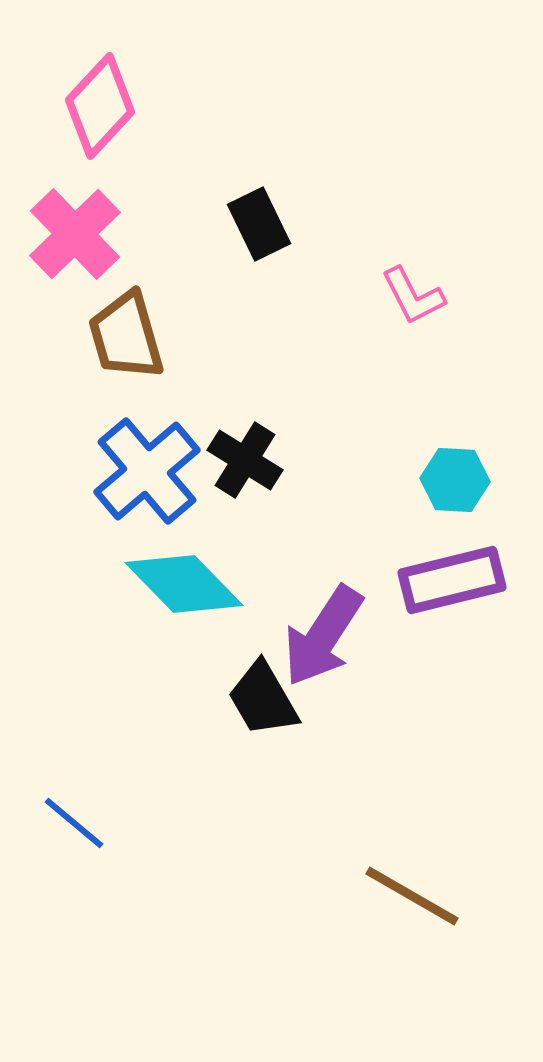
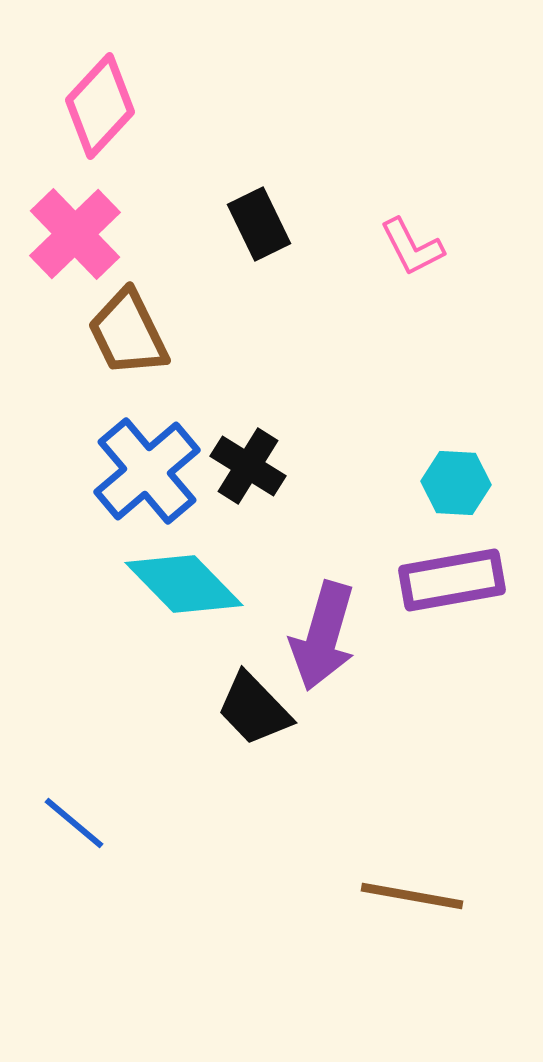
pink L-shape: moved 1 px left, 49 px up
brown trapezoid: moved 2 px right, 3 px up; rotated 10 degrees counterclockwise
black cross: moved 3 px right, 6 px down
cyan hexagon: moved 1 px right, 3 px down
purple rectangle: rotated 4 degrees clockwise
purple arrow: rotated 17 degrees counterclockwise
black trapezoid: moved 9 px left, 10 px down; rotated 14 degrees counterclockwise
brown line: rotated 20 degrees counterclockwise
